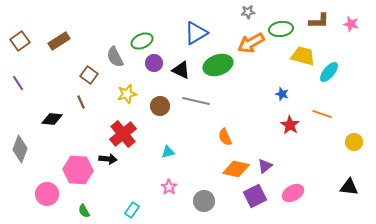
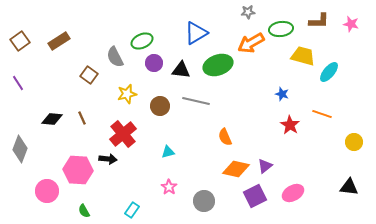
black triangle at (181, 70): rotated 18 degrees counterclockwise
brown line at (81, 102): moved 1 px right, 16 px down
pink circle at (47, 194): moved 3 px up
